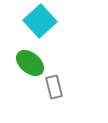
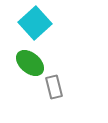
cyan square: moved 5 px left, 2 px down
